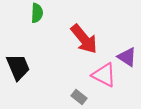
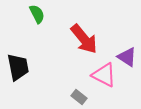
green semicircle: moved 1 px down; rotated 30 degrees counterclockwise
black trapezoid: rotated 12 degrees clockwise
